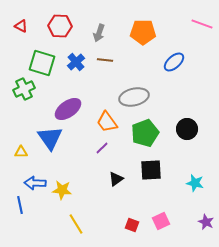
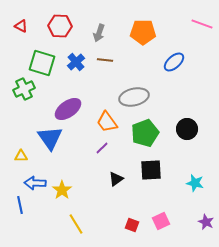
yellow triangle: moved 4 px down
yellow star: rotated 30 degrees clockwise
